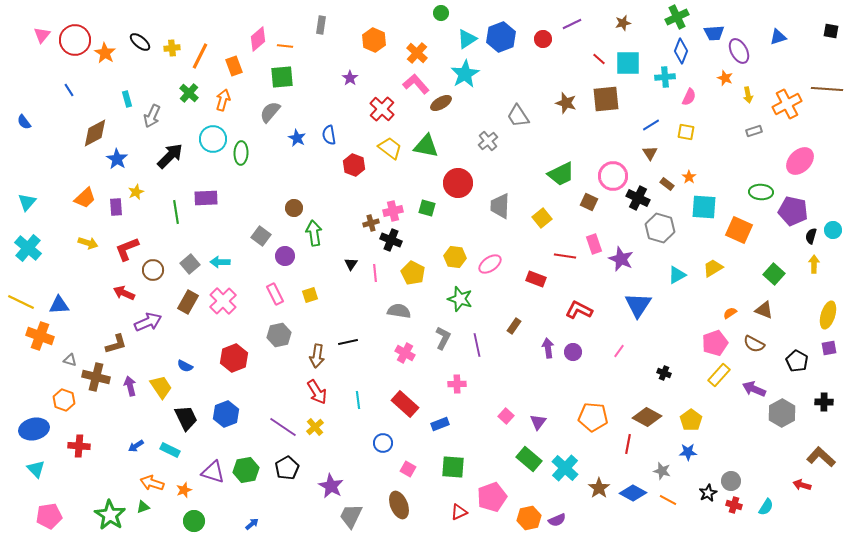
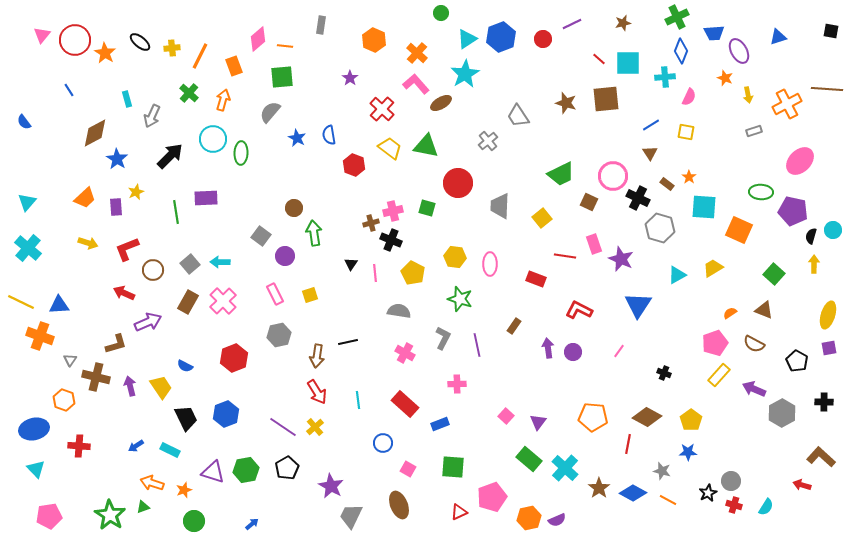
pink ellipse at (490, 264): rotated 55 degrees counterclockwise
gray triangle at (70, 360): rotated 48 degrees clockwise
